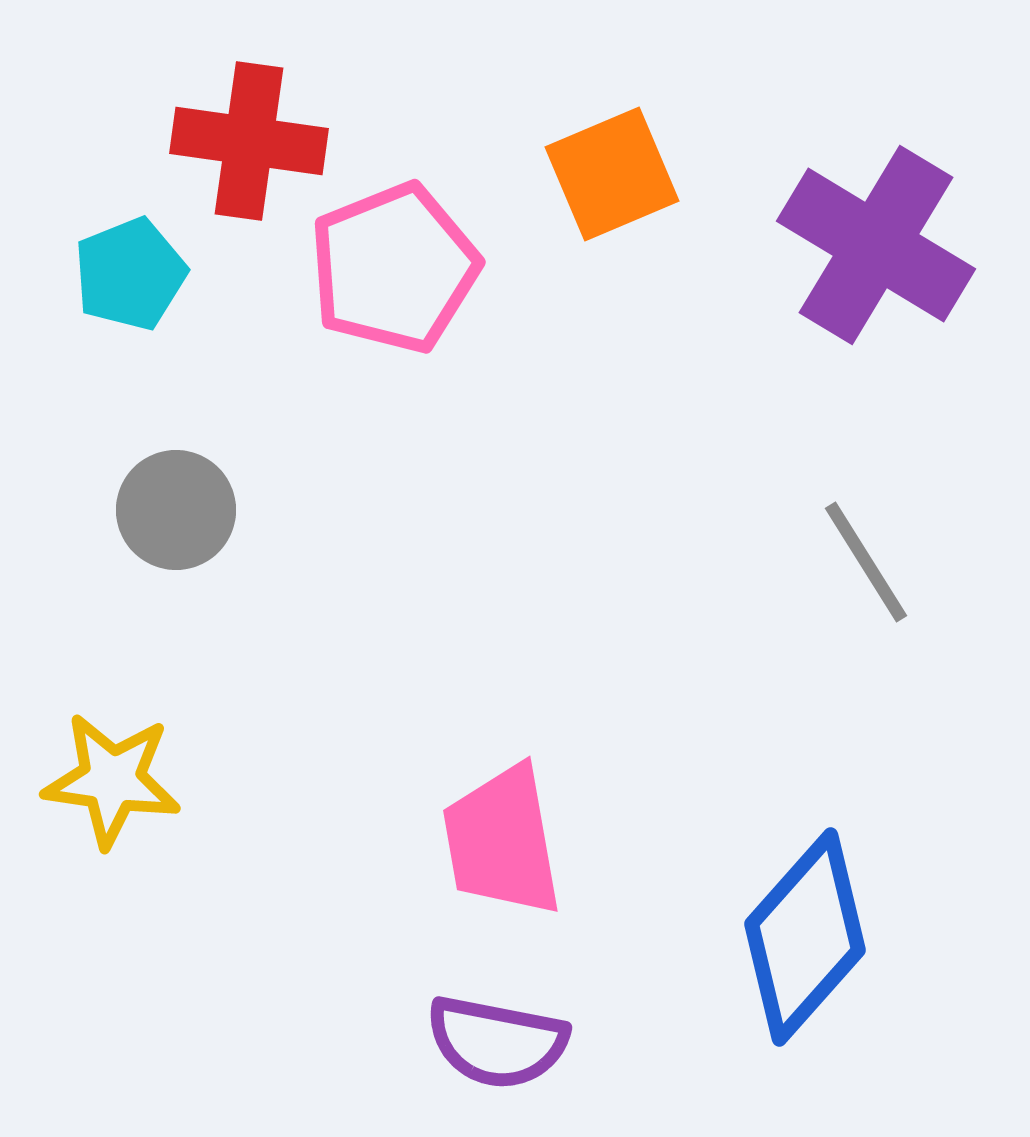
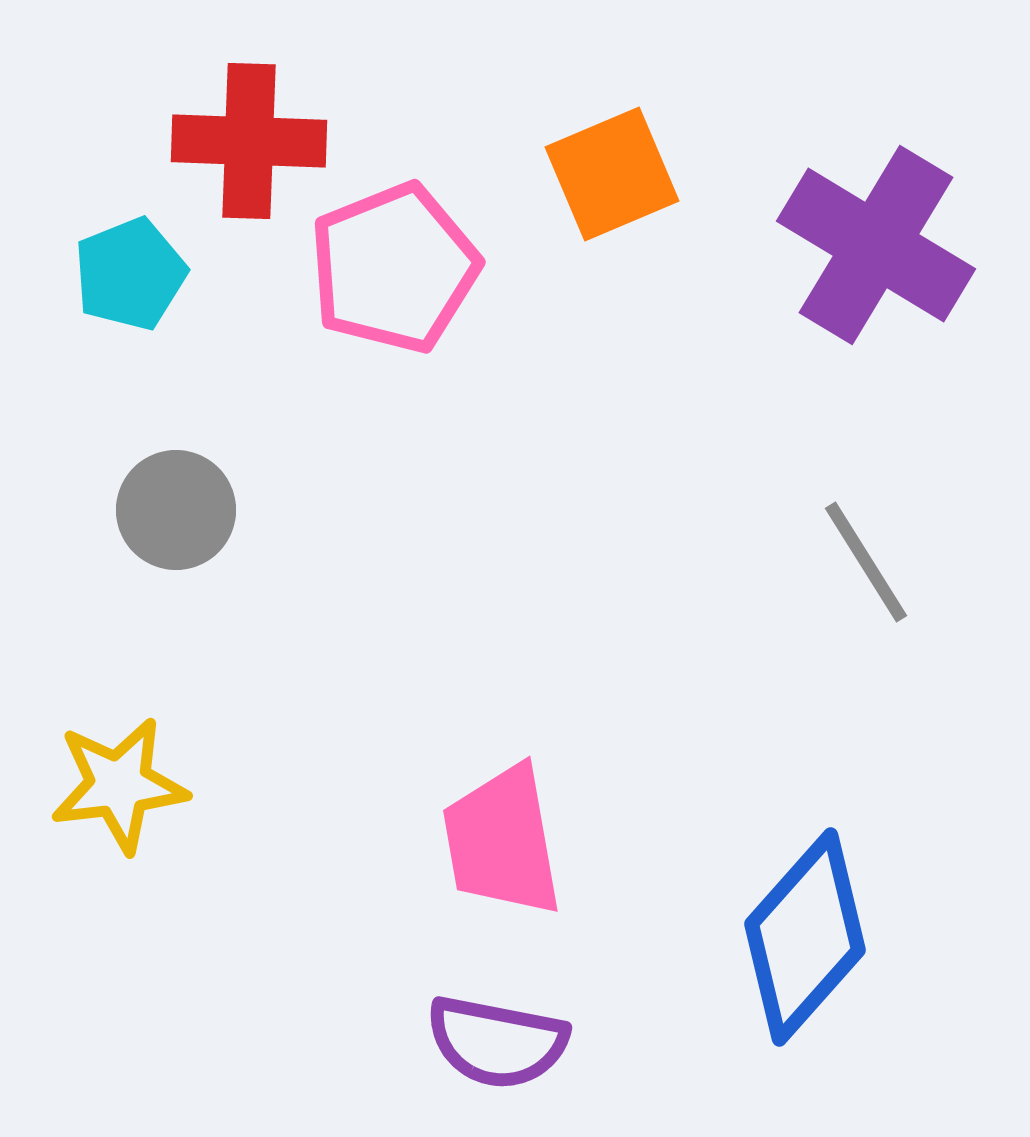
red cross: rotated 6 degrees counterclockwise
yellow star: moved 7 px right, 5 px down; rotated 15 degrees counterclockwise
